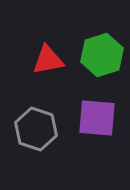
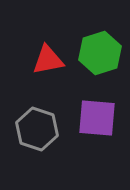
green hexagon: moved 2 px left, 2 px up
gray hexagon: moved 1 px right
